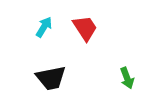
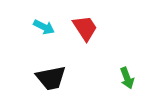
cyan arrow: rotated 85 degrees clockwise
